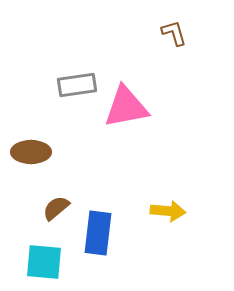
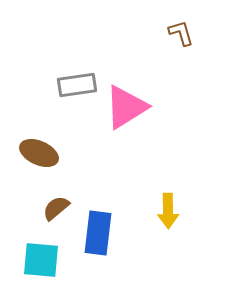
brown L-shape: moved 7 px right
pink triangle: rotated 21 degrees counterclockwise
brown ellipse: moved 8 px right, 1 px down; rotated 24 degrees clockwise
yellow arrow: rotated 84 degrees clockwise
cyan square: moved 3 px left, 2 px up
